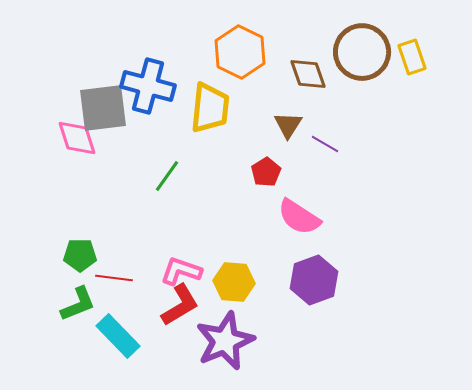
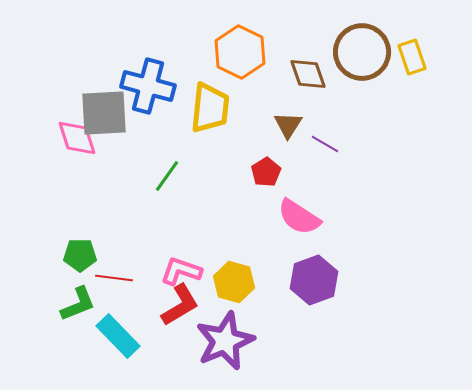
gray square: moved 1 px right, 5 px down; rotated 4 degrees clockwise
yellow hexagon: rotated 12 degrees clockwise
